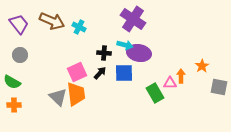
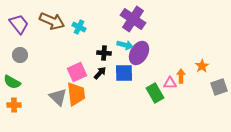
purple ellipse: rotated 70 degrees counterclockwise
gray square: rotated 30 degrees counterclockwise
